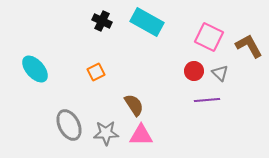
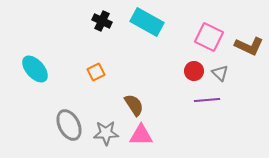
brown L-shape: rotated 144 degrees clockwise
